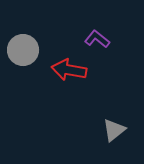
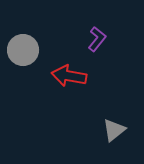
purple L-shape: rotated 90 degrees clockwise
red arrow: moved 6 px down
